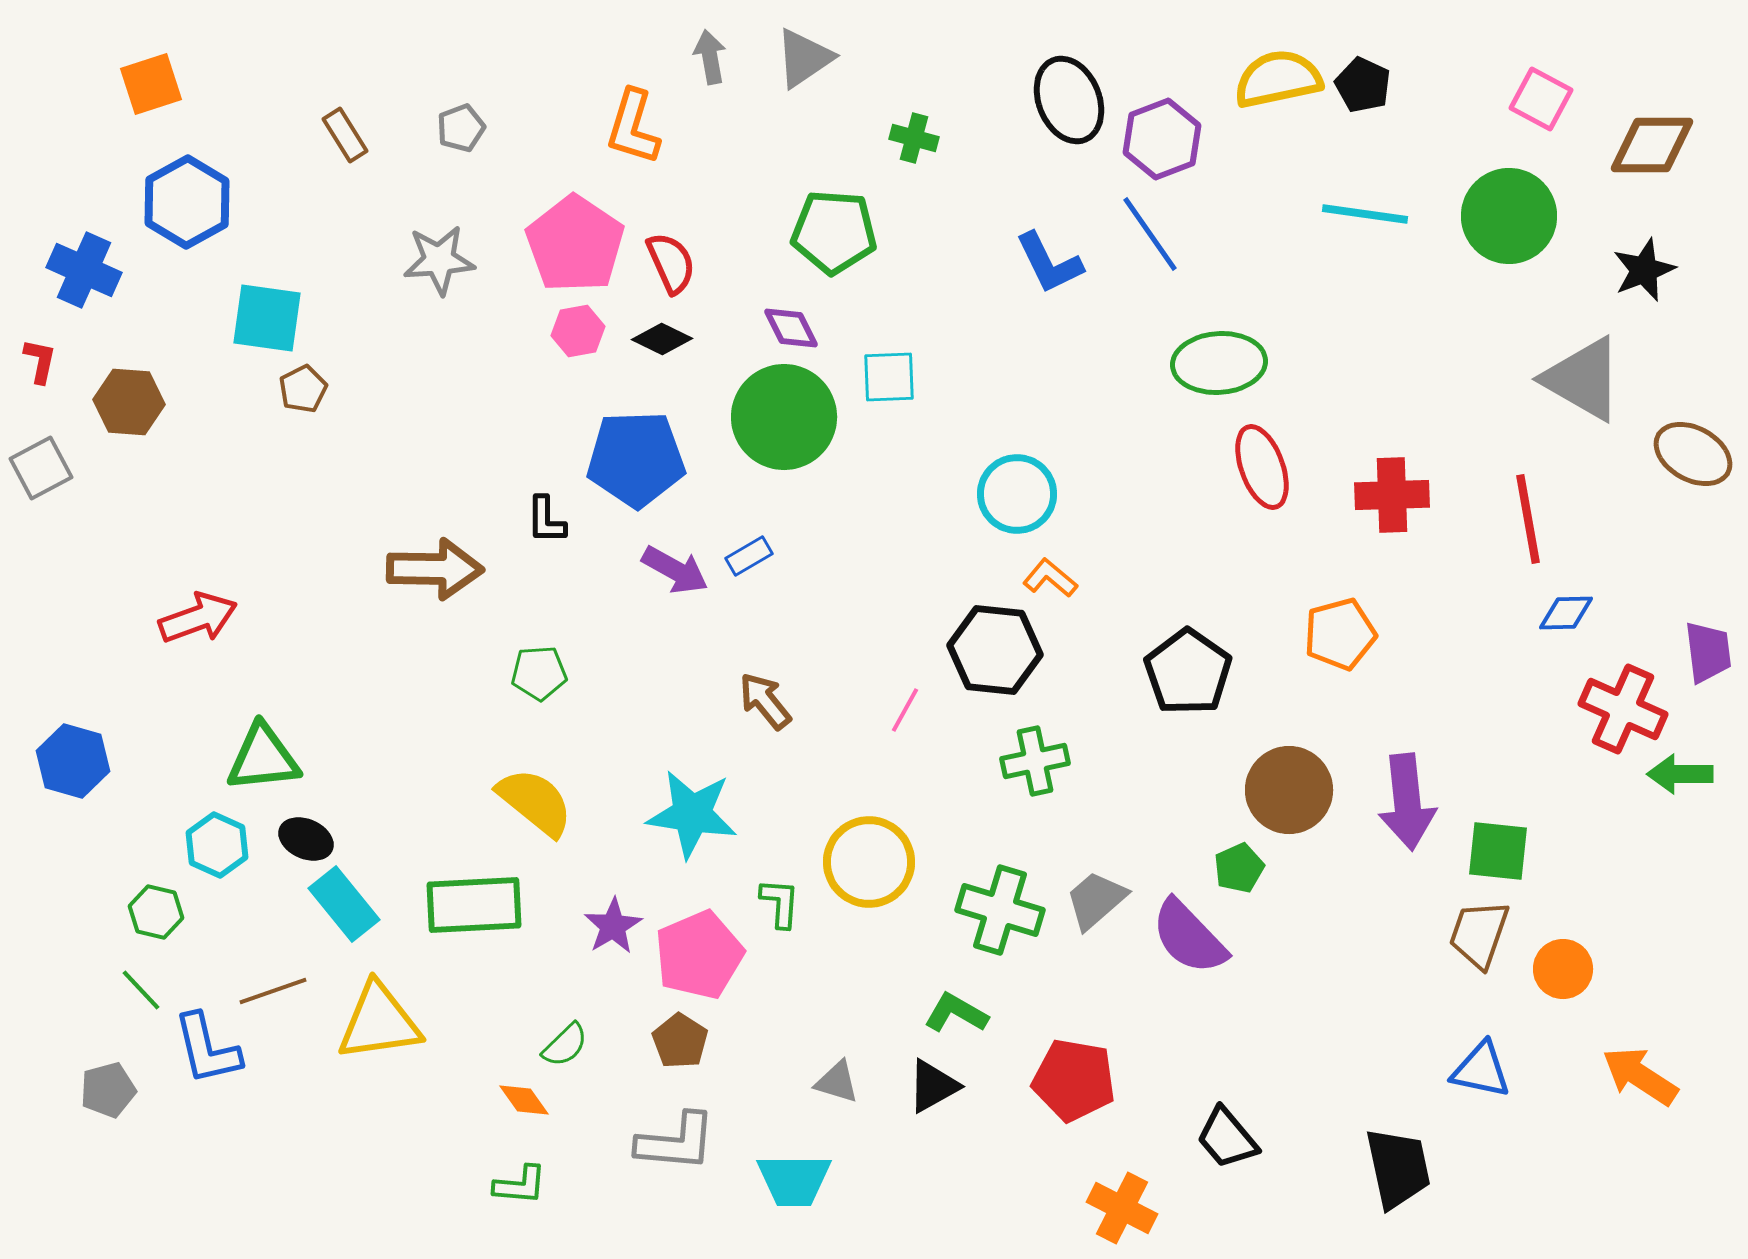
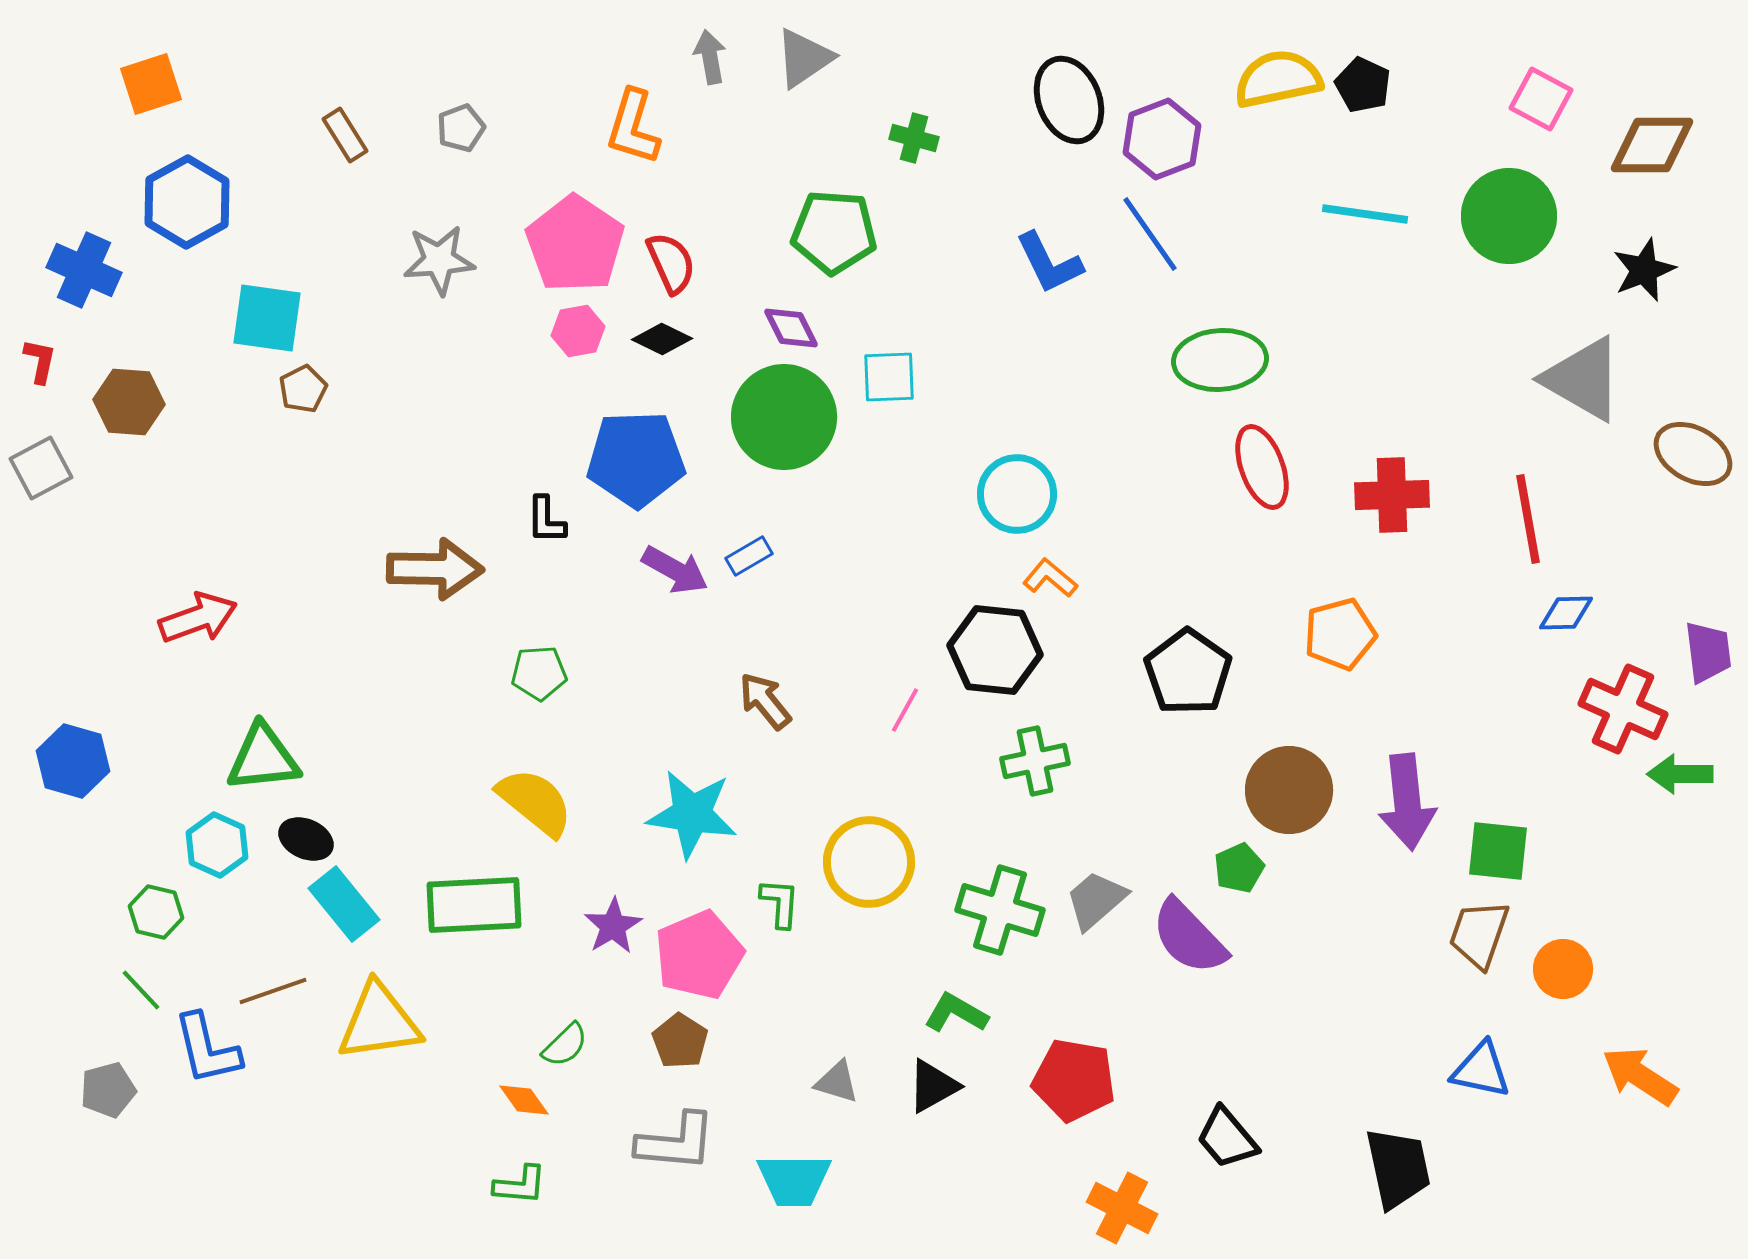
green ellipse at (1219, 363): moved 1 px right, 3 px up
